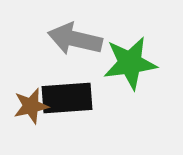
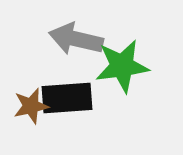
gray arrow: moved 1 px right
green star: moved 8 px left, 3 px down
